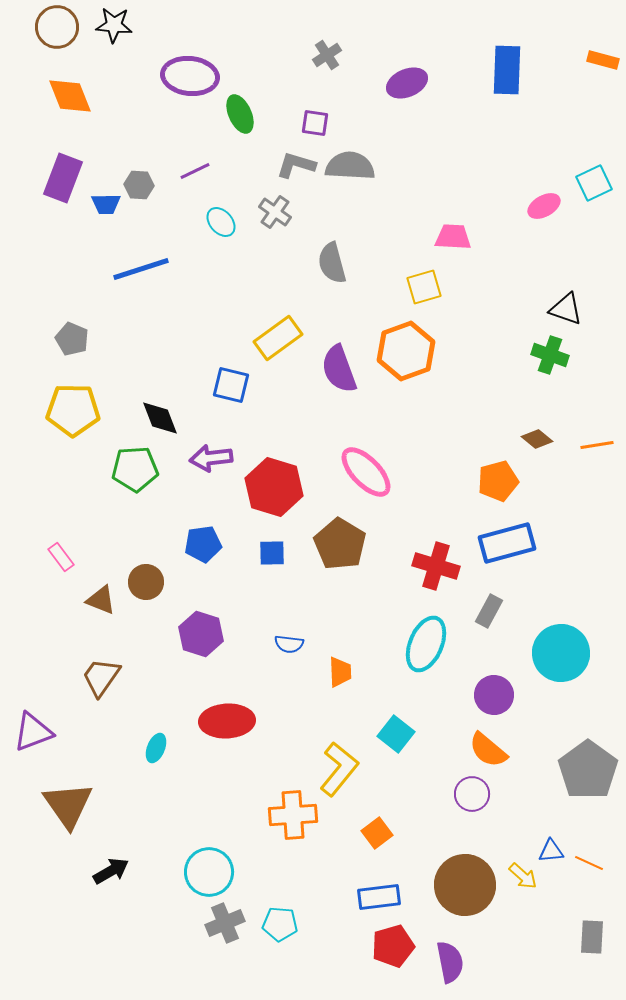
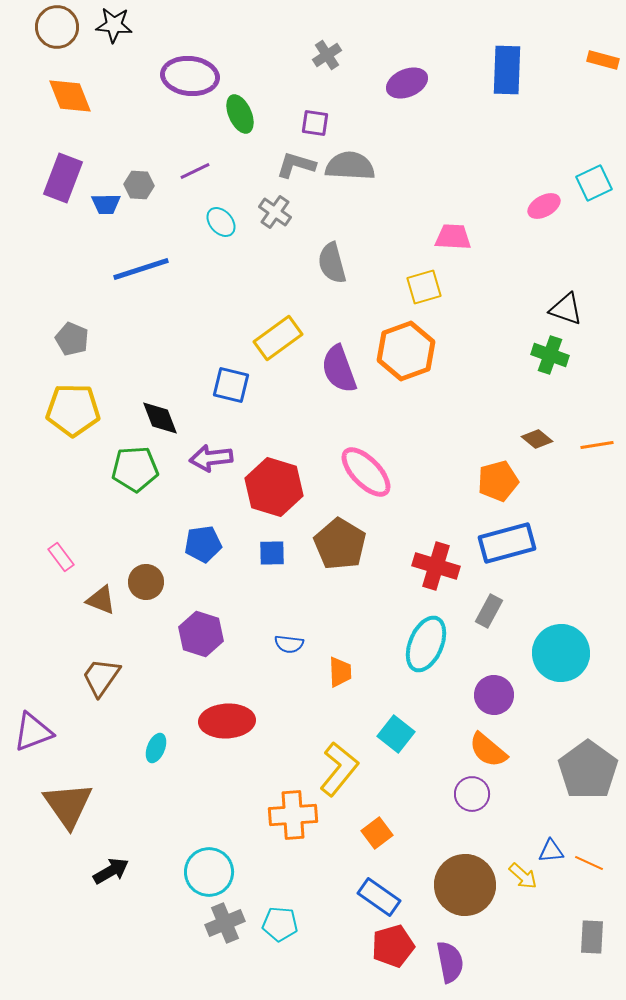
blue rectangle at (379, 897): rotated 42 degrees clockwise
